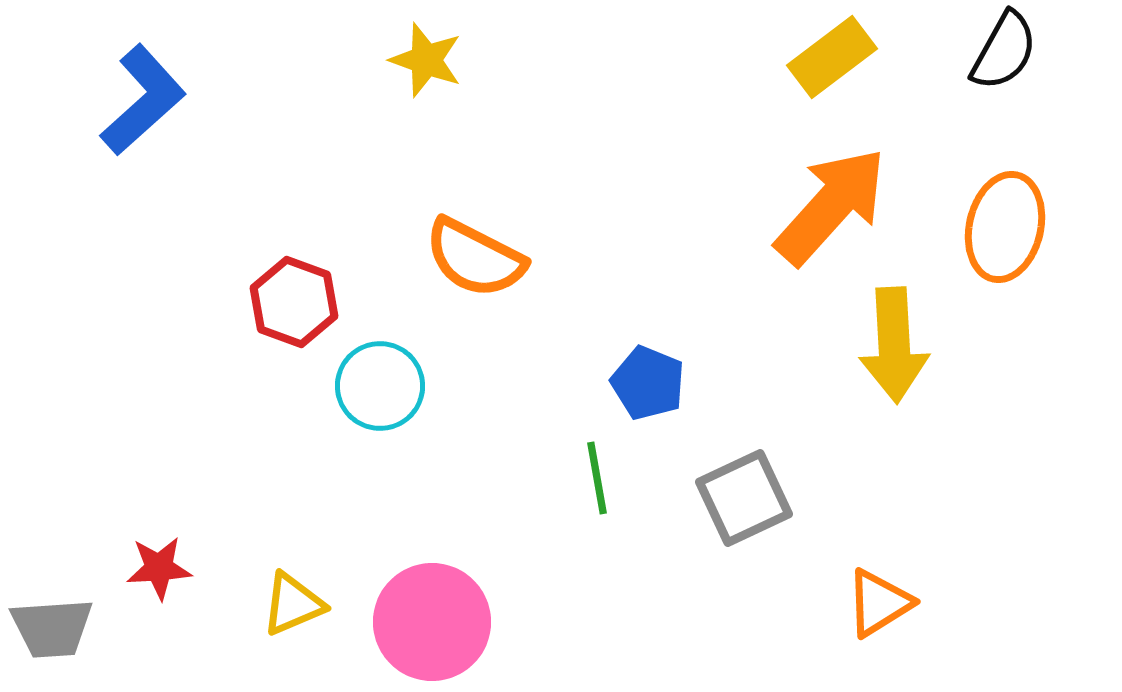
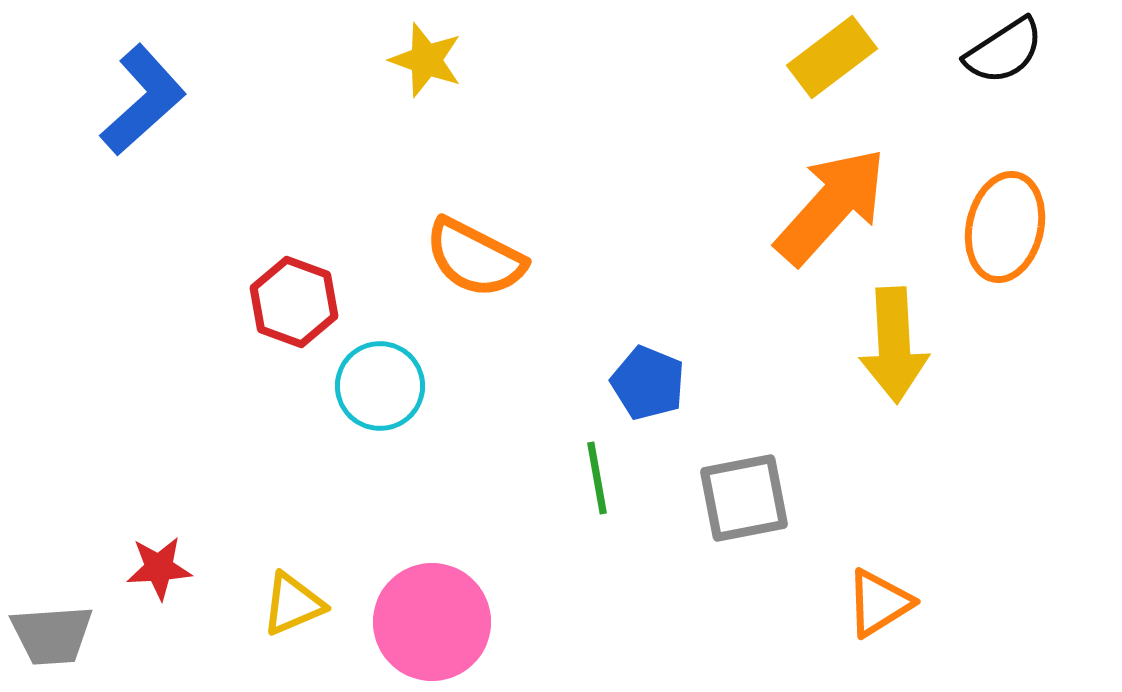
black semicircle: rotated 28 degrees clockwise
gray square: rotated 14 degrees clockwise
gray trapezoid: moved 7 px down
